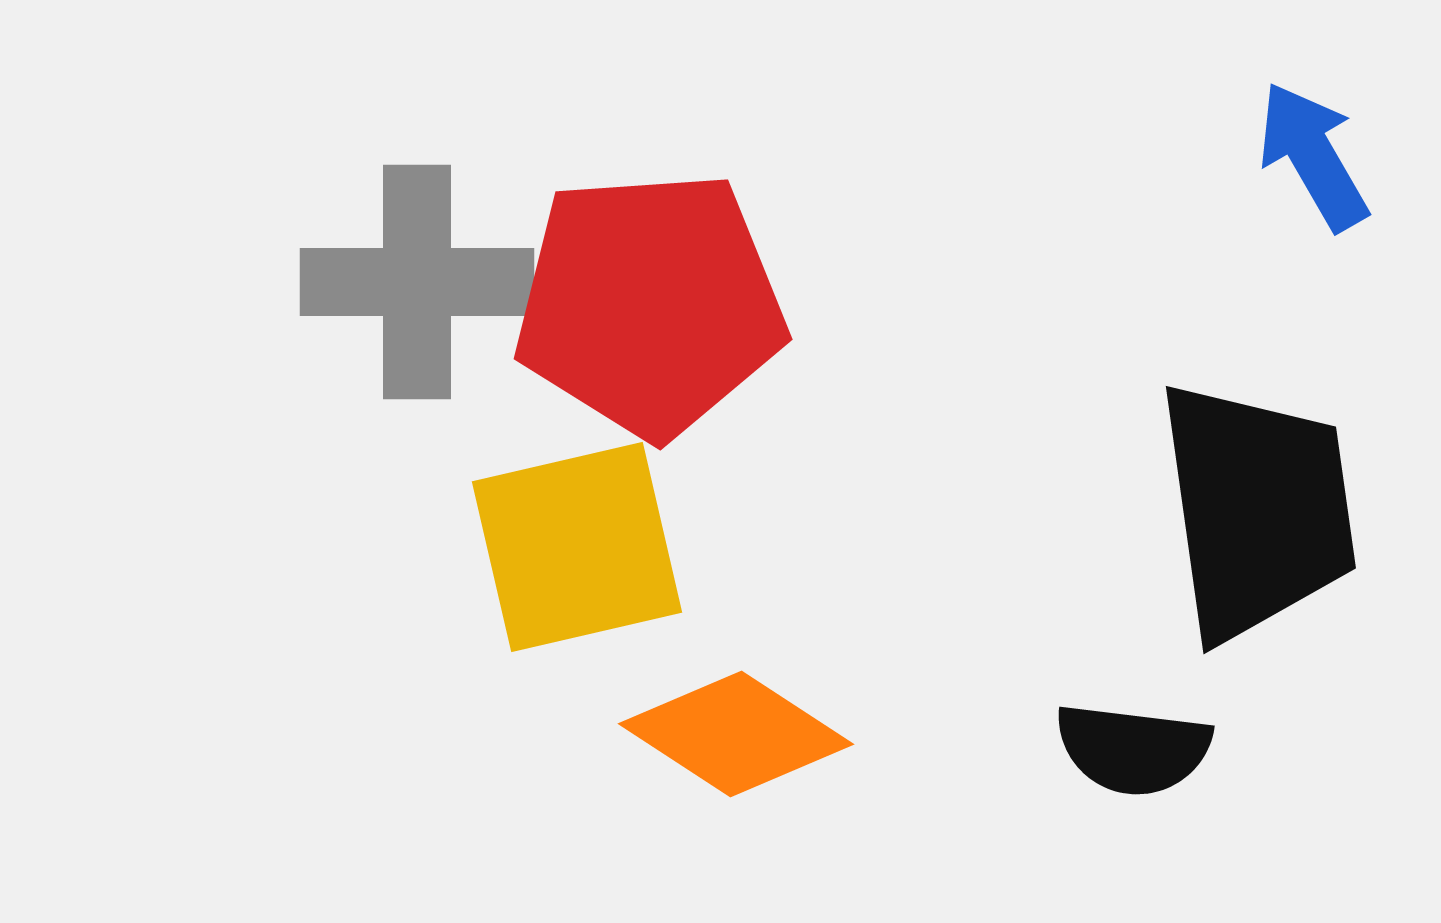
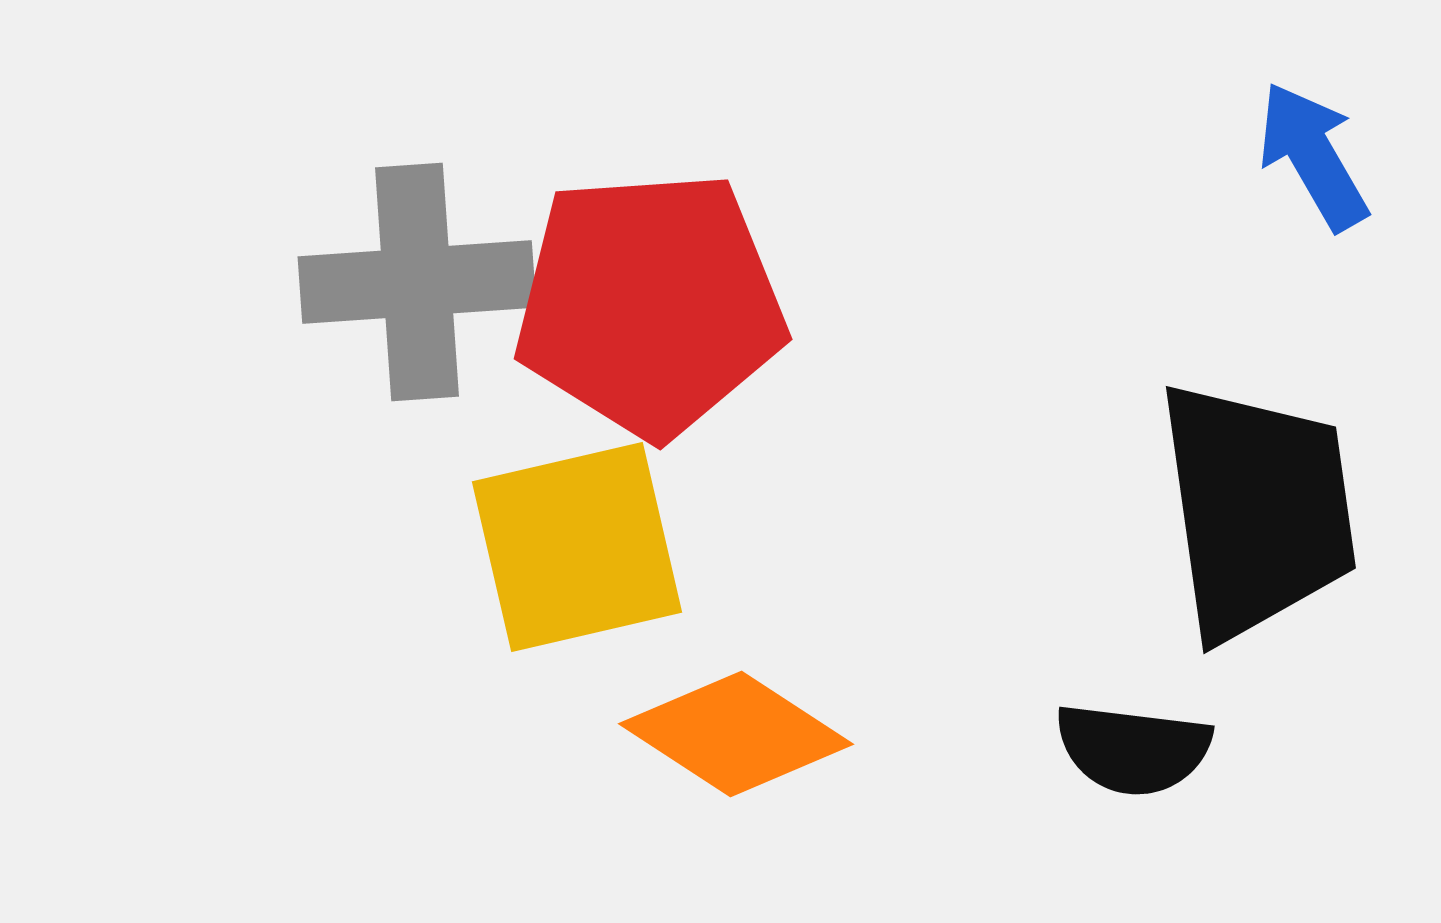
gray cross: rotated 4 degrees counterclockwise
